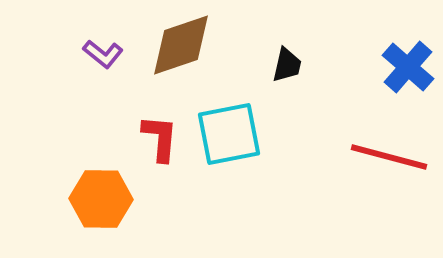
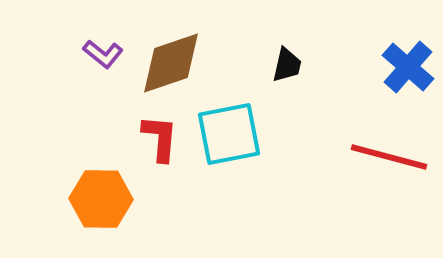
brown diamond: moved 10 px left, 18 px down
